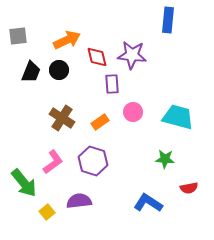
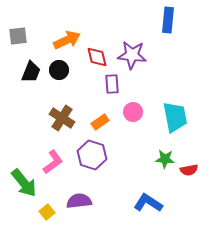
cyan trapezoid: moved 3 px left; rotated 64 degrees clockwise
purple hexagon: moved 1 px left, 6 px up
red semicircle: moved 18 px up
